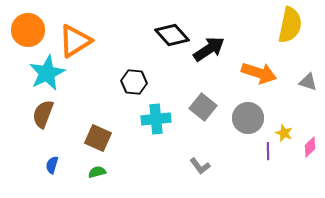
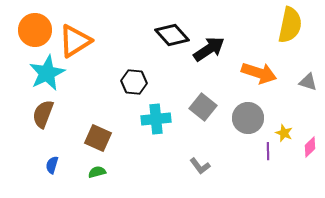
orange circle: moved 7 px right
